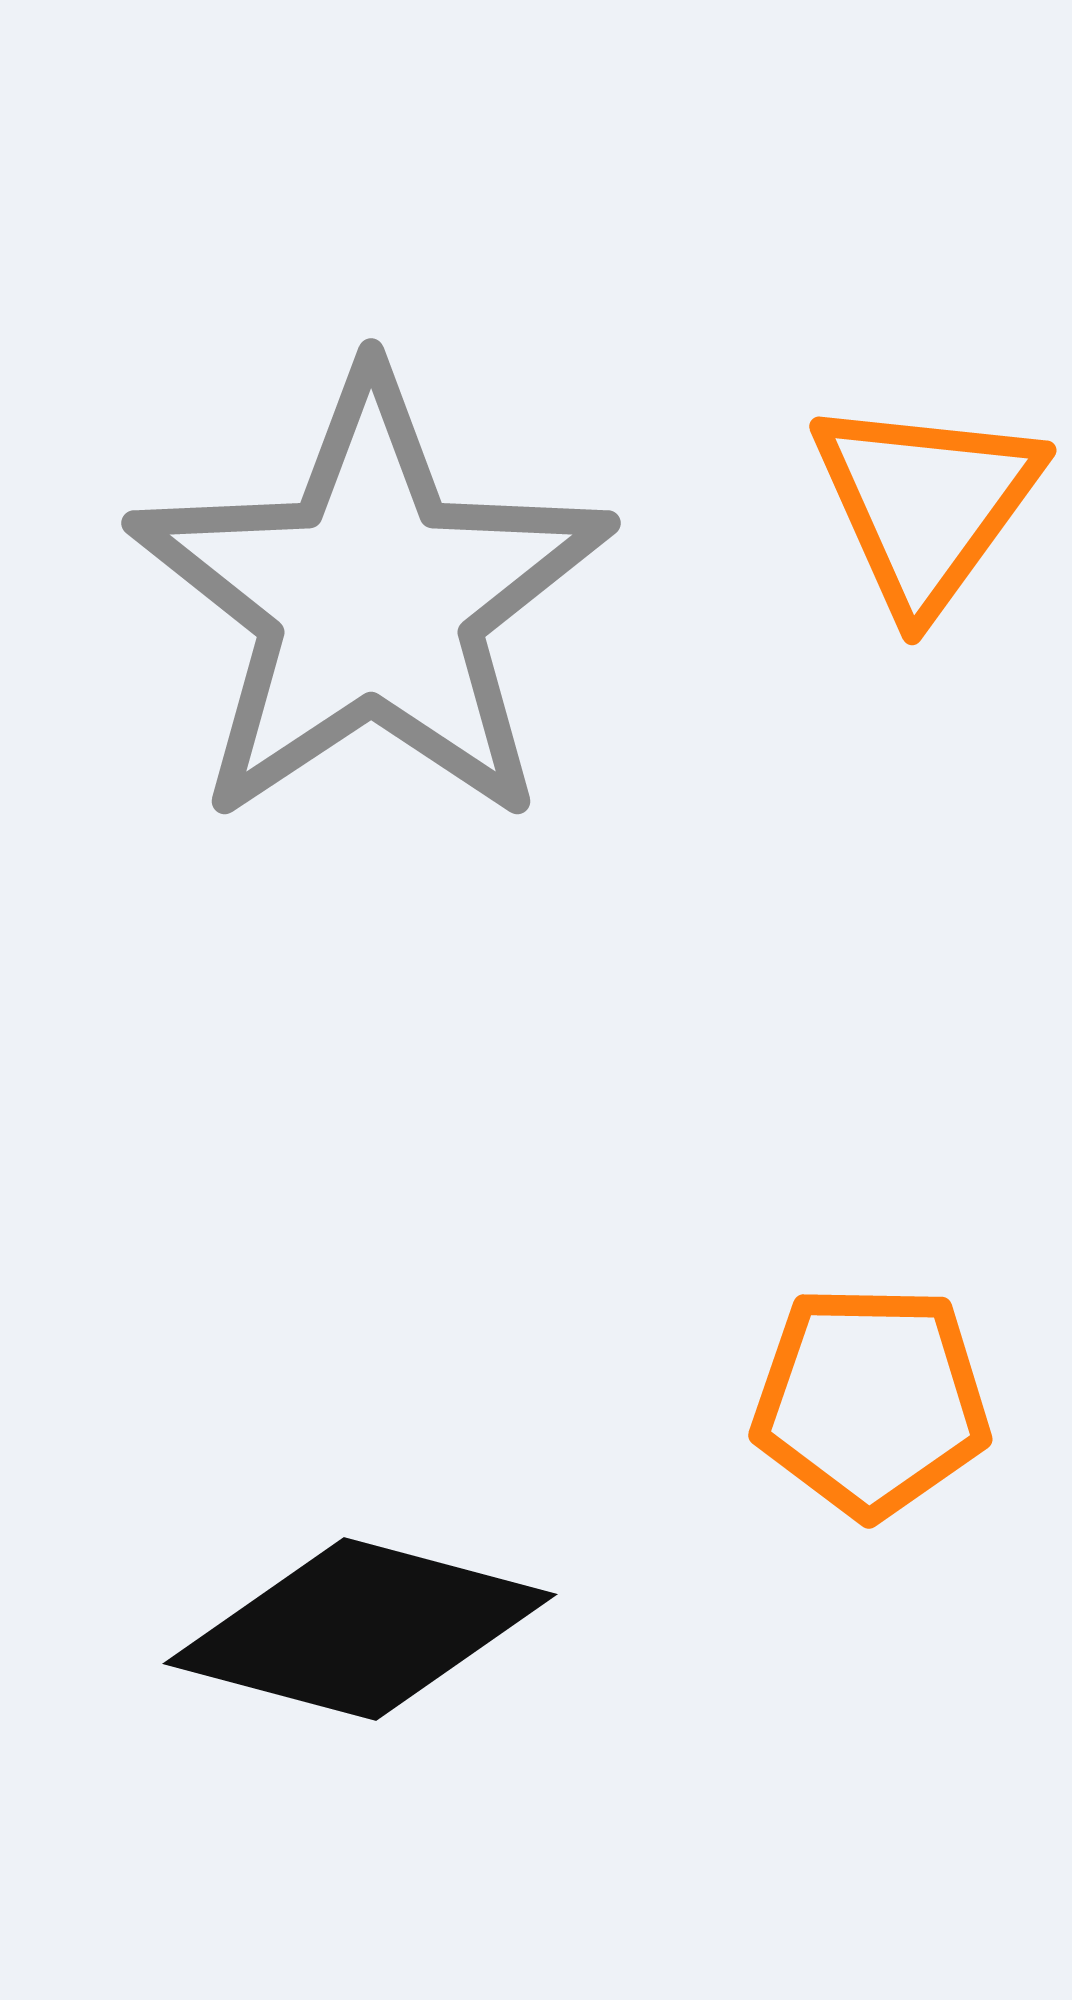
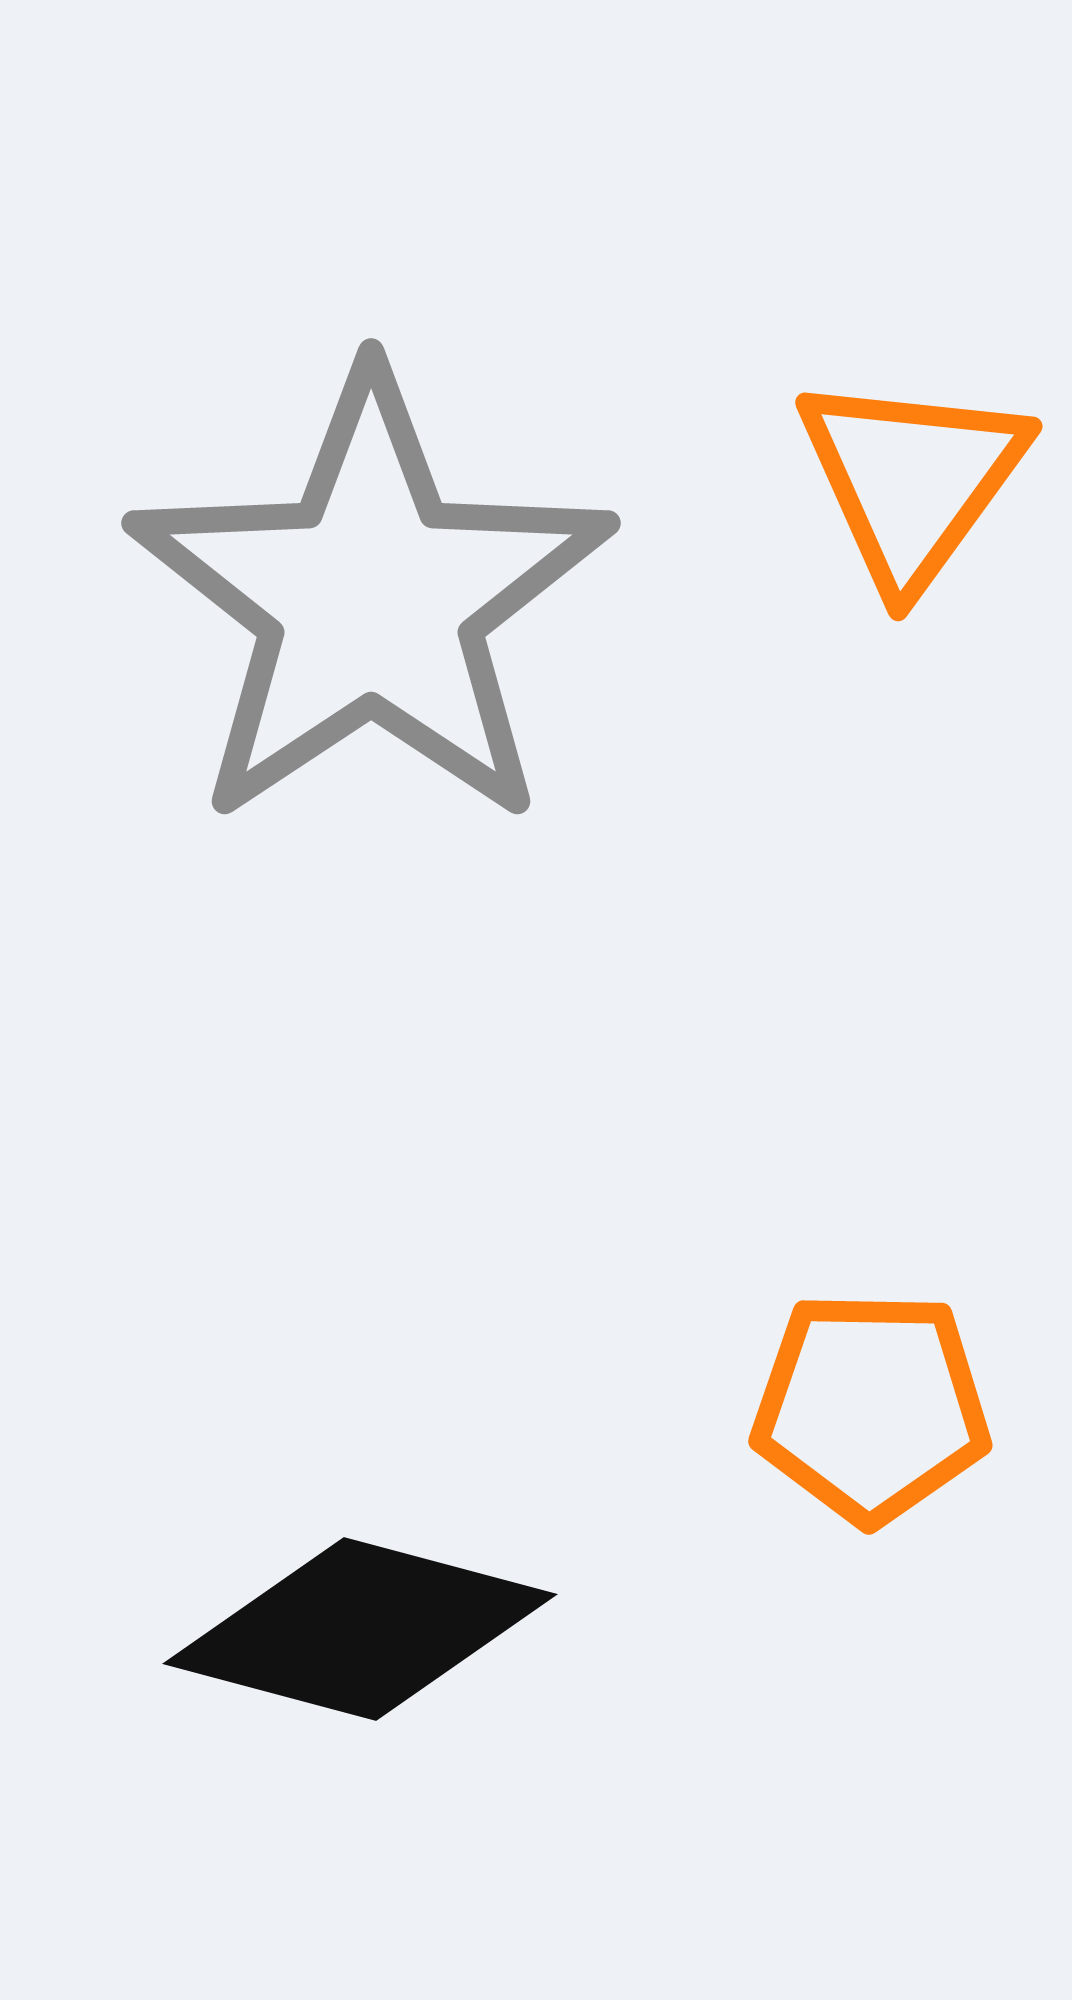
orange triangle: moved 14 px left, 24 px up
orange pentagon: moved 6 px down
